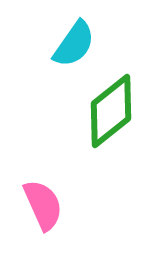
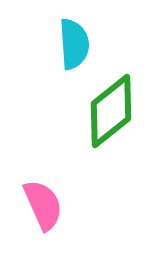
cyan semicircle: rotated 39 degrees counterclockwise
